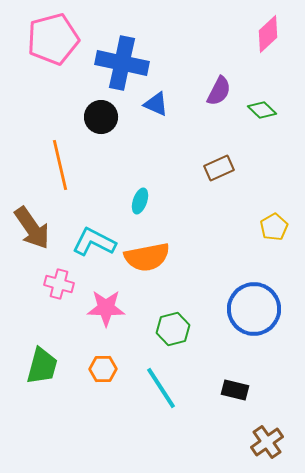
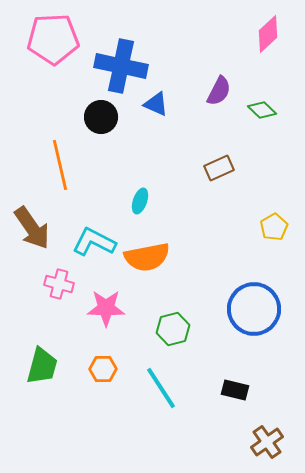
pink pentagon: rotated 12 degrees clockwise
blue cross: moved 1 px left, 3 px down
